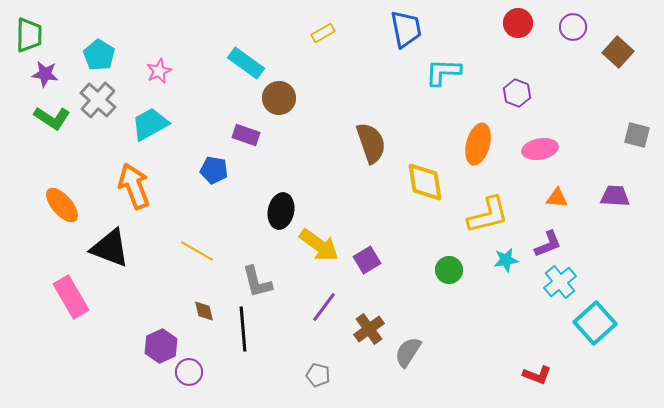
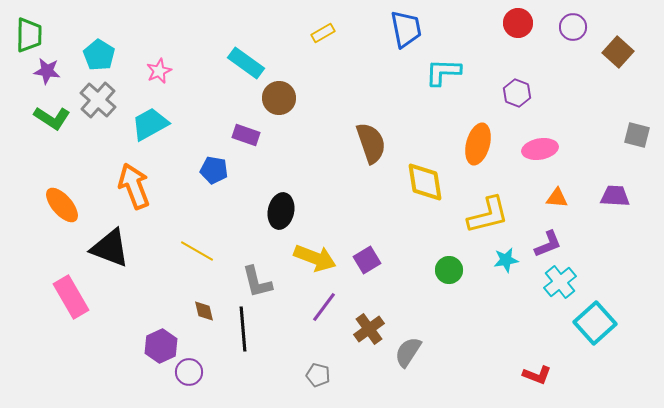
purple star at (45, 74): moved 2 px right, 3 px up
yellow arrow at (319, 245): moved 4 px left, 13 px down; rotated 15 degrees counterclockwise
